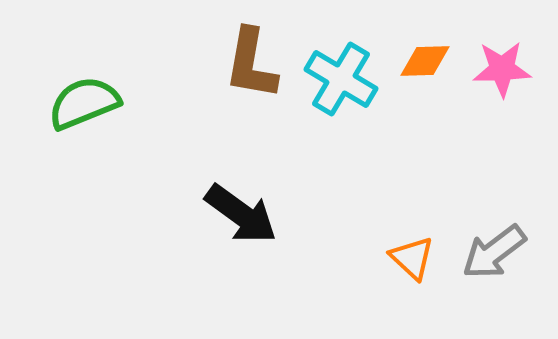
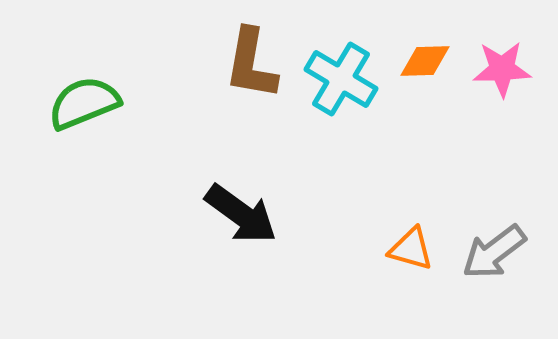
orange triangle: moved 1 px left, 9 px up; rotated 27 degrees counterclockwise
